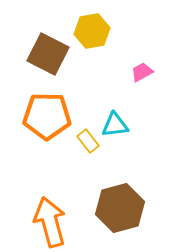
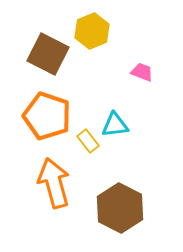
yellow hexagon: rotated 12 degrees counterclockwise
pink trapezoid: rotated 50 degrees clockwise
orange pentagon: rotated 18 degrees clockwise
brown hexagon: rotated 18 degrees counterclockwise
orange arrow: moved 4 px right, 39 px up
